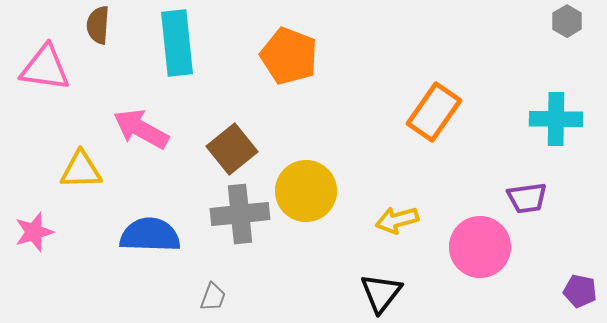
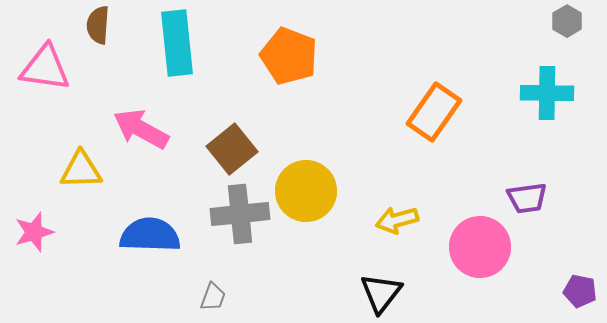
cyan cross: moved 9 px left, 26 px up
